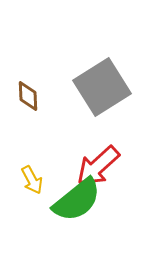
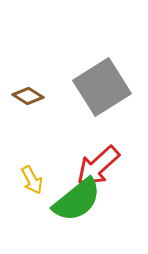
brown diamond: rotated 56 degrees counterclockwise
